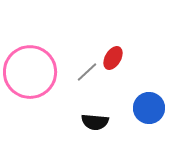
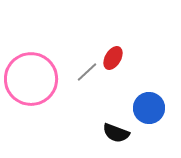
pink circle: moved 1 px right, 7 px down
black semicircle: moved 21 px right, 11 px down; rotated 16 degrees clockwise
